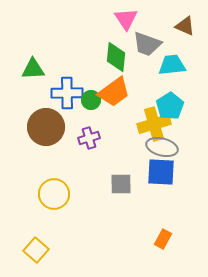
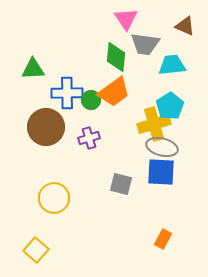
gray trapezoid: moved 2 px left; rotated 12 degrees counterclockwise
gray square: rotated 15 degrees clockwise
yellow circle: moved 4 px down
